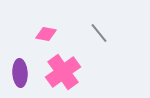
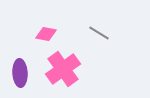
gray line: rotated 20 degrees counterclockwise
pink cross: moved 3 px up
